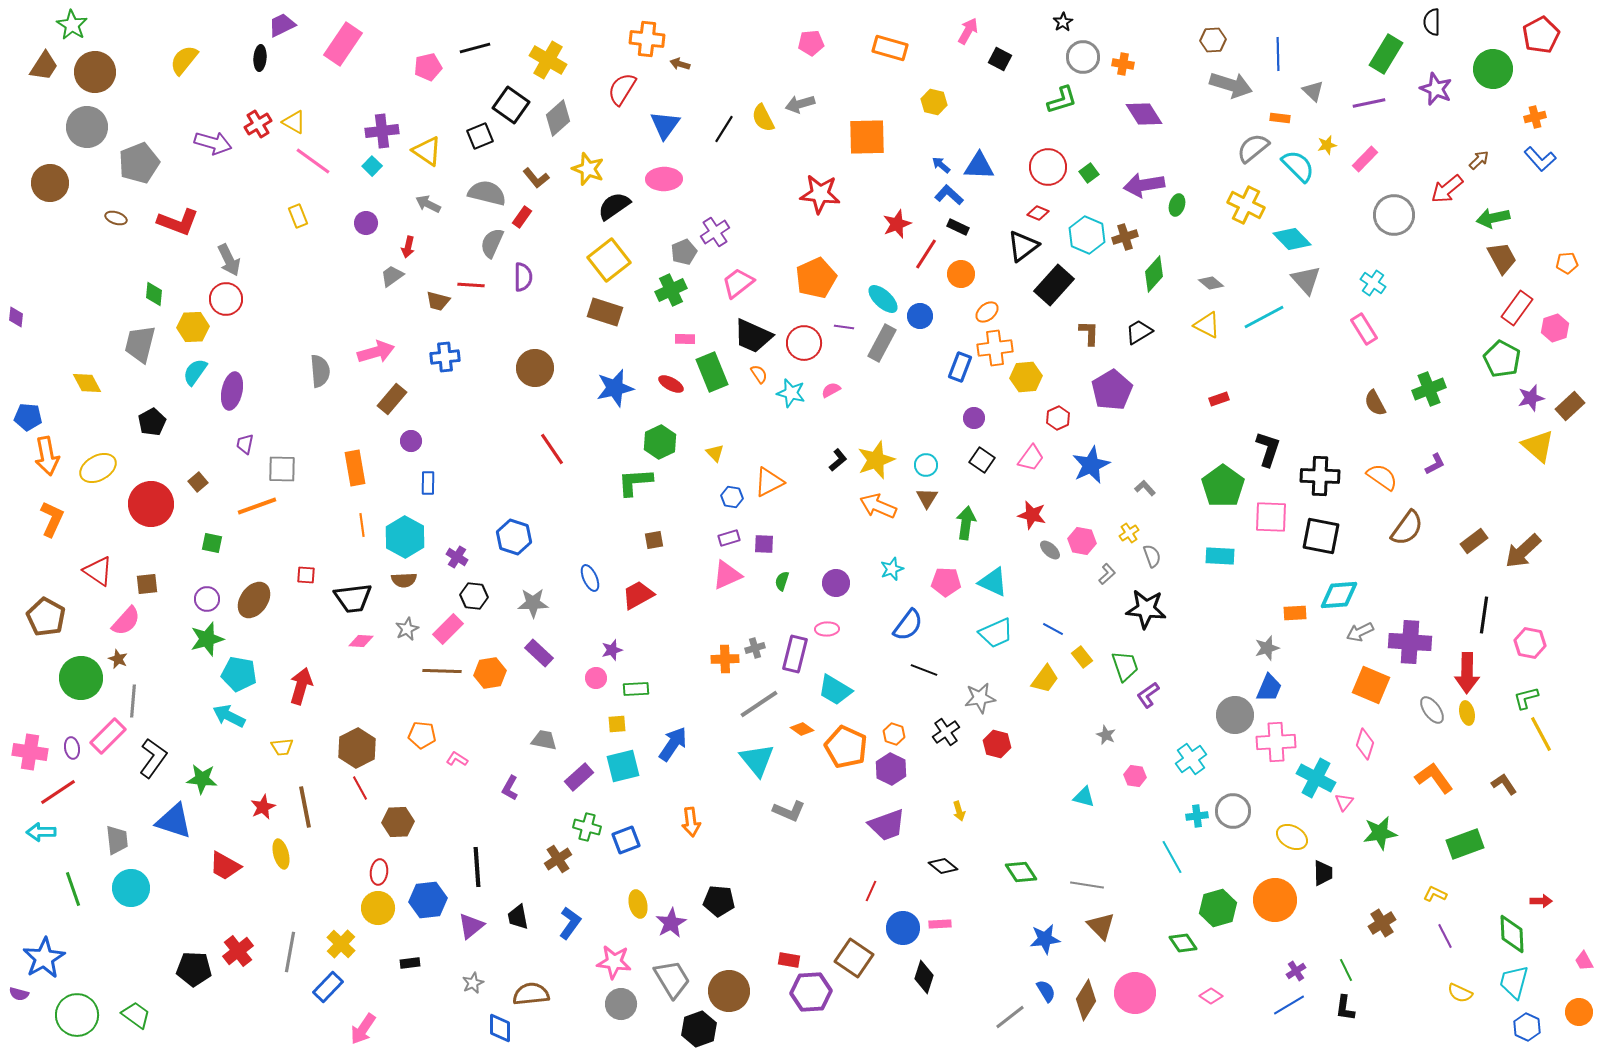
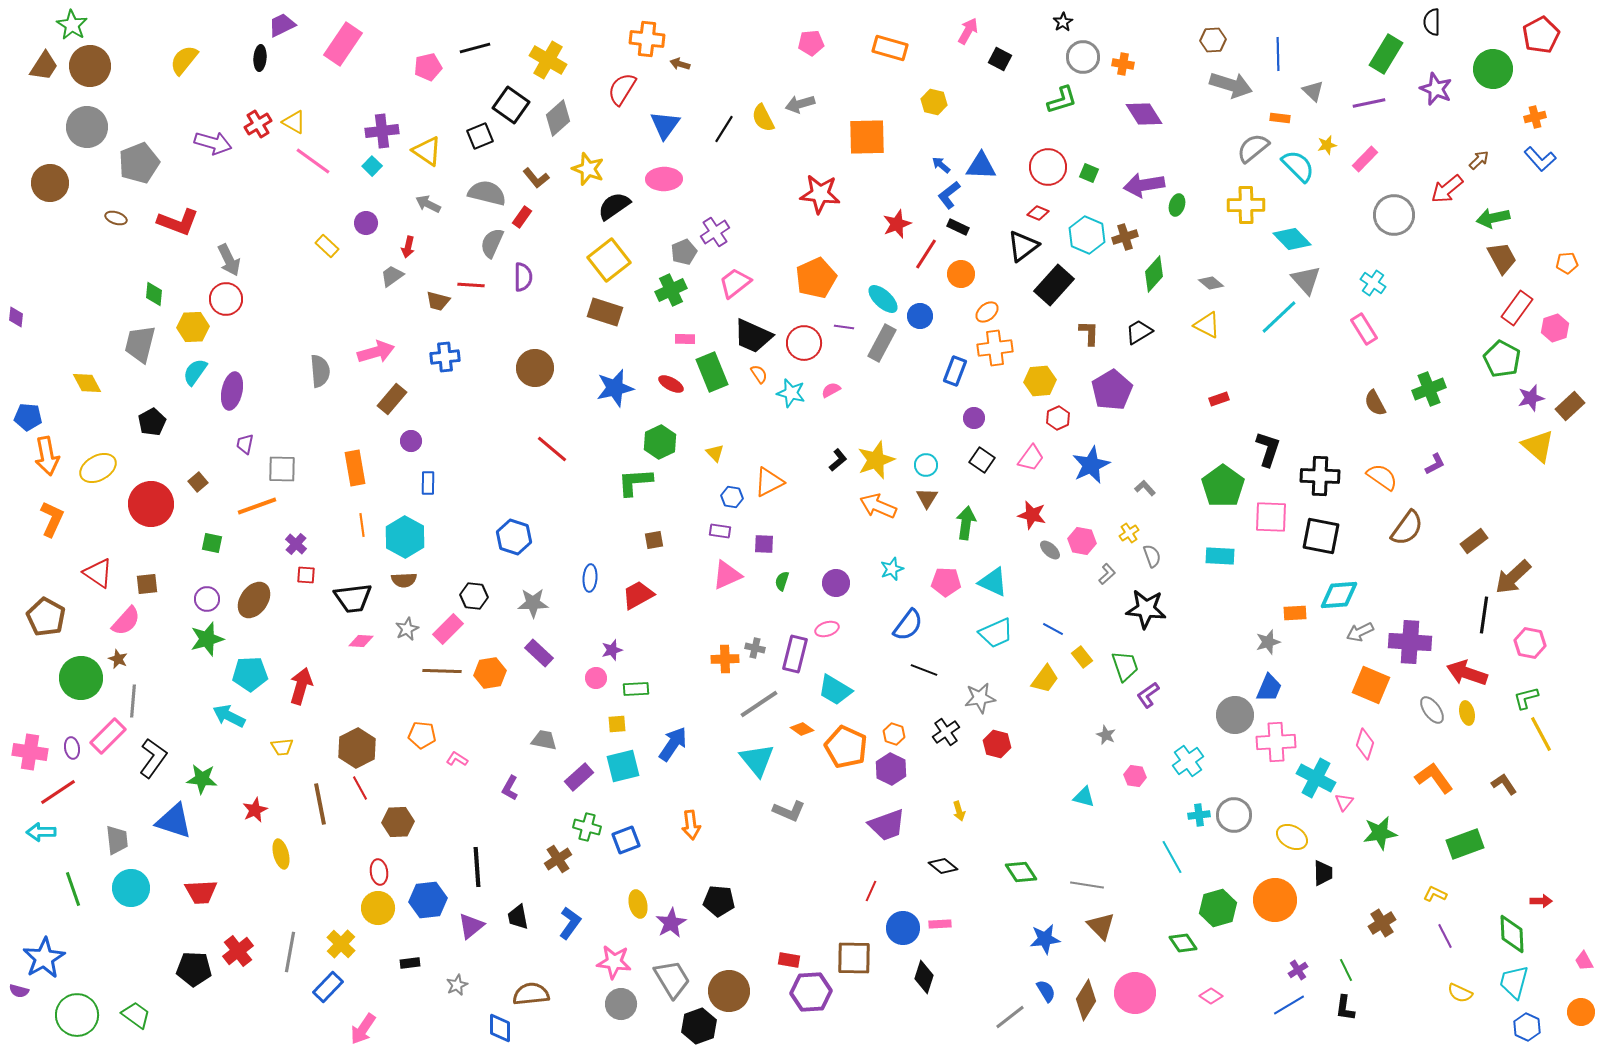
brown circle at (95, 72): moved 5 px left, 6 px up
blue triangle at (979, 166): moved 2 px right
green square at (1089, 173): rotated 30 degrees counterclockwise
blue L-shape at (949, 195): rotated 80 degrees counterclockwise
yellow cross at (1246, 205): rotated 27 degrees counterclockwise
yellow rectangle at (298, 216): moved 29 px right, 30 px down; rotated 25 degrees counterclockwise
pink trapezoid at (738, 283): moved 3 px left
cyan line at (1264, 317): moved 15 px right; rotated 15 degrees counterclockwise
blue rectangle at (960, 367): moved 5 px left, 4 px down
yellow hexagon at (1026, 377): moved 14 px right, 4 px down
red line at (552, 449): rotated 16 degrees counterclockwise
purple rectangle at (729, 538): moved 9 px left, 7 px up; rotated 25 degrees clockwise
brown arrow at (1523, 551): moved 10 px left, 26 px down
purple cross at (457, 557): moved 161 px left, 13 px up; rotated 10 degrees clockwise
red triangle at (98, 571): moved 2 px down
blue ellipse at (590, 578): rotated 28 degrees clockwise
pink ellipse at (827, 629): rotated 15 degrees counterclockwise
gray cross at (755, 648): rotated 30 degrees clockwise
gray star at (1267, 648): moved 1 px right, 6 px up
red arrow at (1467, 673): rotated 108 degrees clockwise
cyan pentagon at (239, 674): moved 11 px right; rotated 12 degrees counterclockwise
cyan cross at (1191, 759): moved 3 px left, 2 px down
red star at (263, 807): moved 8 px left, 3 px down
brown line at (305, 807): moved 15 px right, 3 px up
gray circle at (1233, 811): moved 1 px right, 4 px down
cyan cross at (1197, 816): moved 2 px right, 1 px up
orange arrow at (691, 822): moved 3 px down
red trapezoid at (225, 866): moved 24 px left, 26 px down; rotated 32 degrees counterclockwise
red ellipse at (379, 872): rotated 15 degrees counterclockwise
brown square at (854, 958): rotated 33 degrees counterclockwise
purple cross at (1296, 971): moved 2 px right, 1 px up
gray star at (473, 983): moved 16 px left, 2 px down
purple semicircle at (19, 994): moved 3 px up
orange circle at (1579, 1012): moved 2 px right
black hexagon at (699, 1029): moved 3 px up
